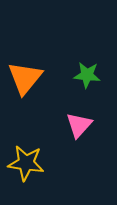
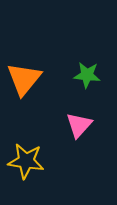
orange triangle: moved 1 px left, 1 px down
yellow star: moved 2 px up
